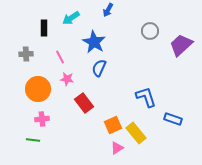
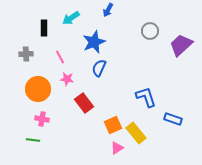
blue star: rotated 20 degrees clockwise
pink cross: rotated 16 degrees clockwise
